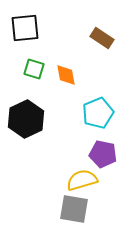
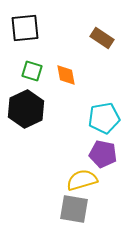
green square: moved 2 px left, 2 px down
cyan pentagon: moved 6 px right, 5 px down; rotated 12 degrees clockwise
black hexagon: moved 10 px up
